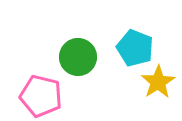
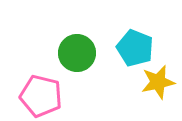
green circle: moved 1 px left, 4 px up
yellow star: rotated 20 degrees clockwise
